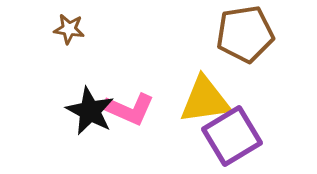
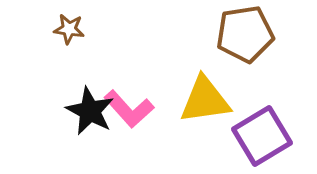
pink L-shape: rotated 24 degrees clockwise
purple square: moved 30 px right
